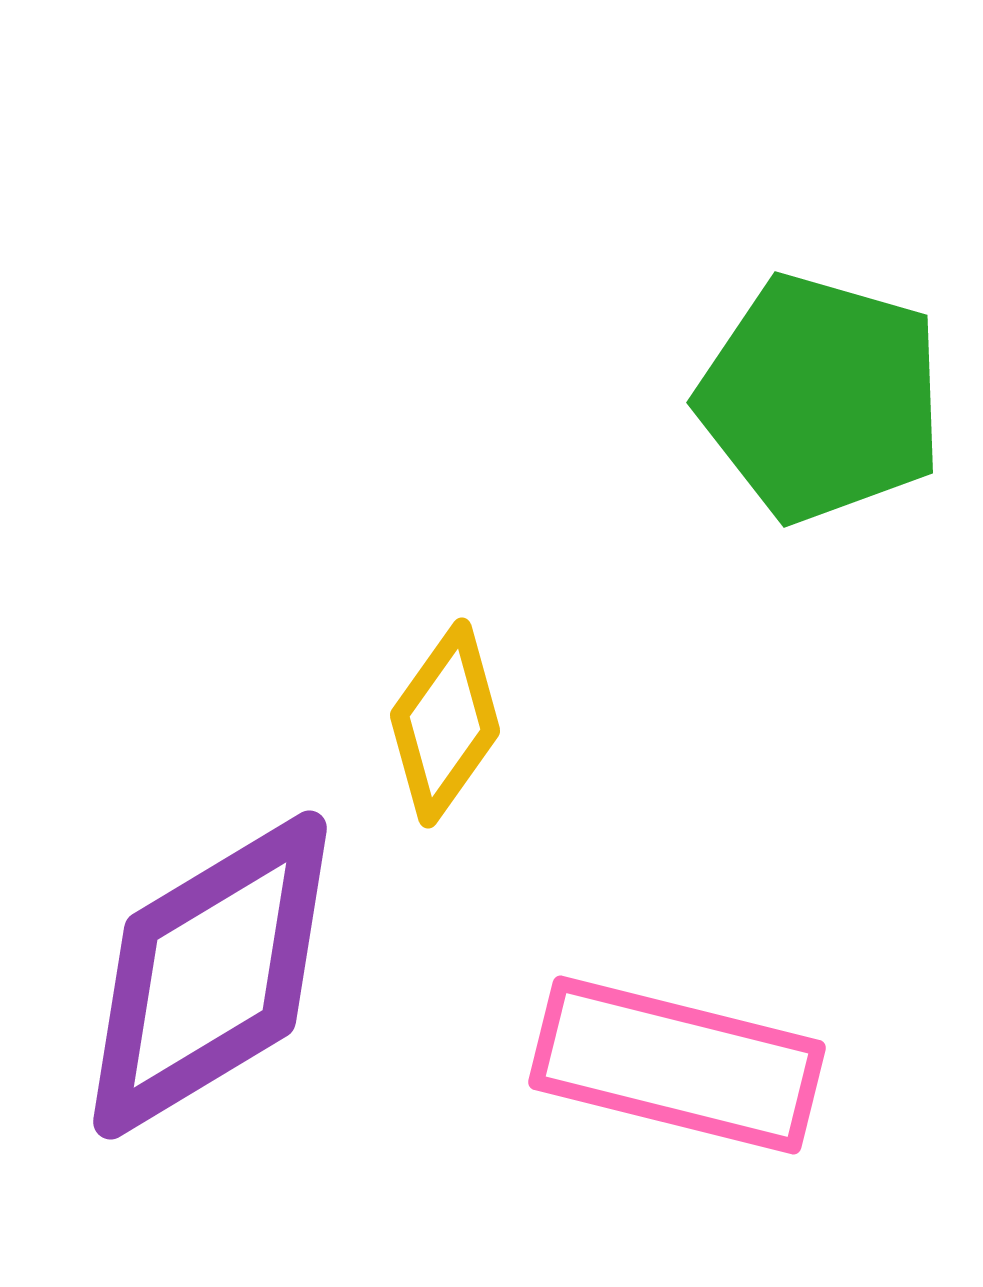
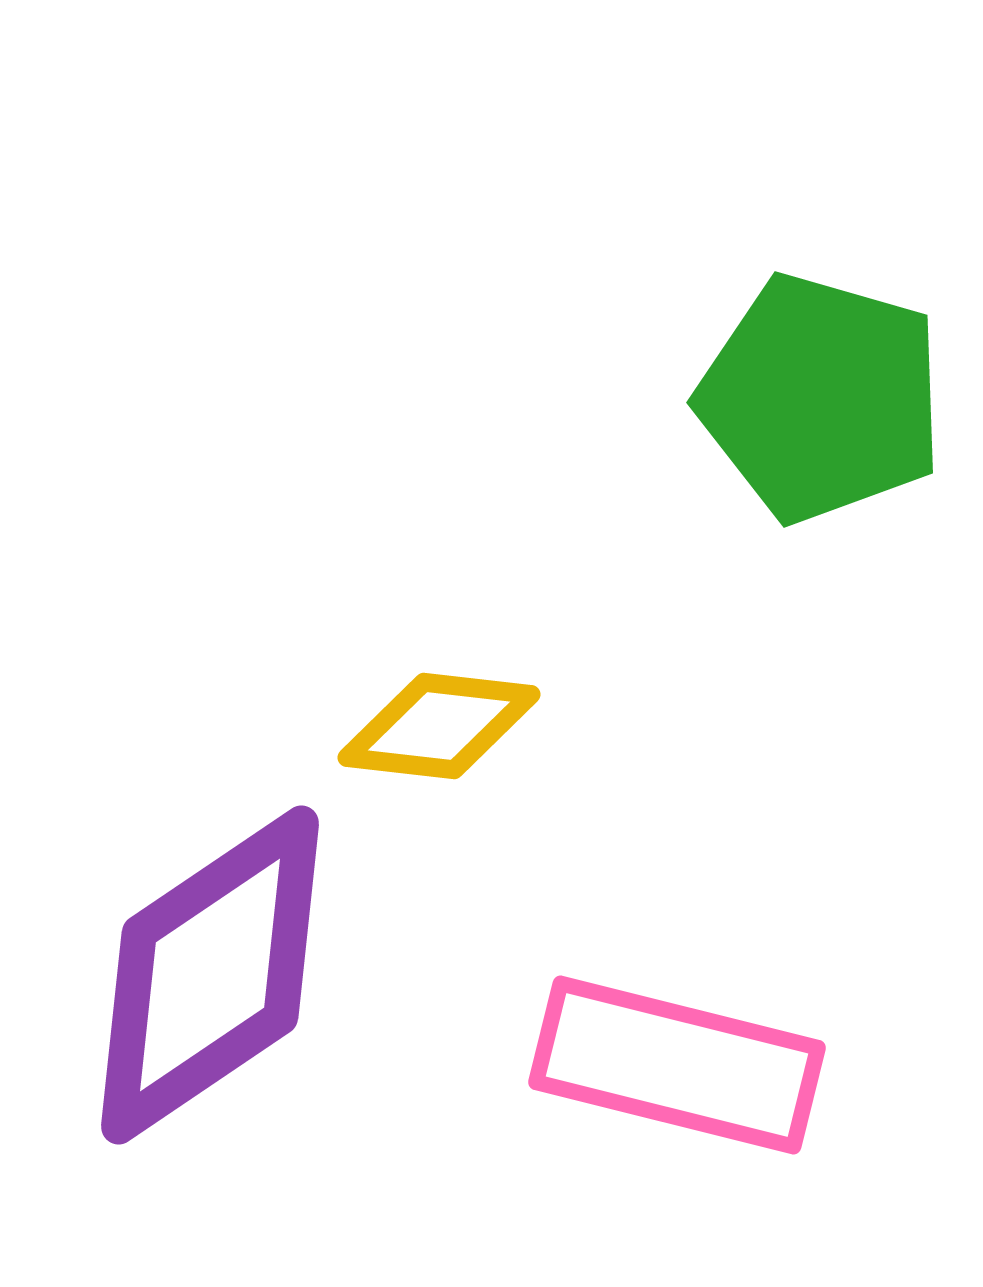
yellow diamond: moved 6 px left, 3 px down; rotated 61 degrees clockwise
purple diamond: rotated 3 degrees counterclockwise
